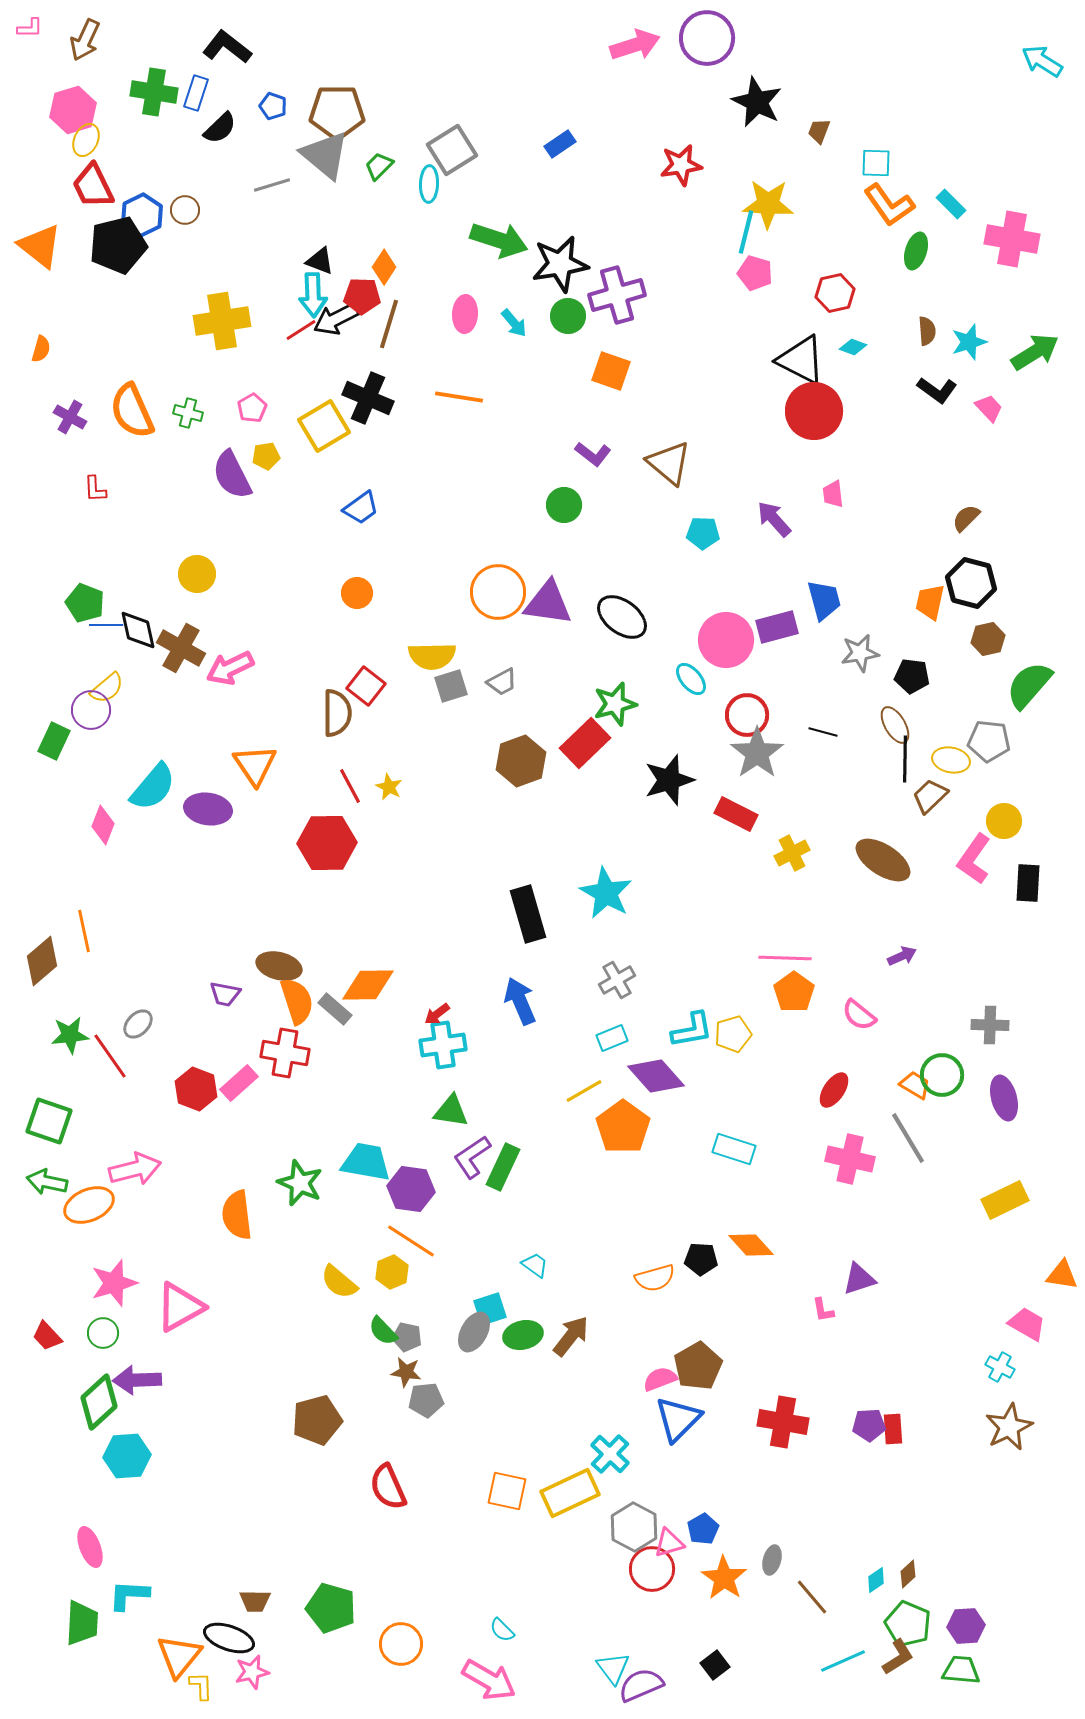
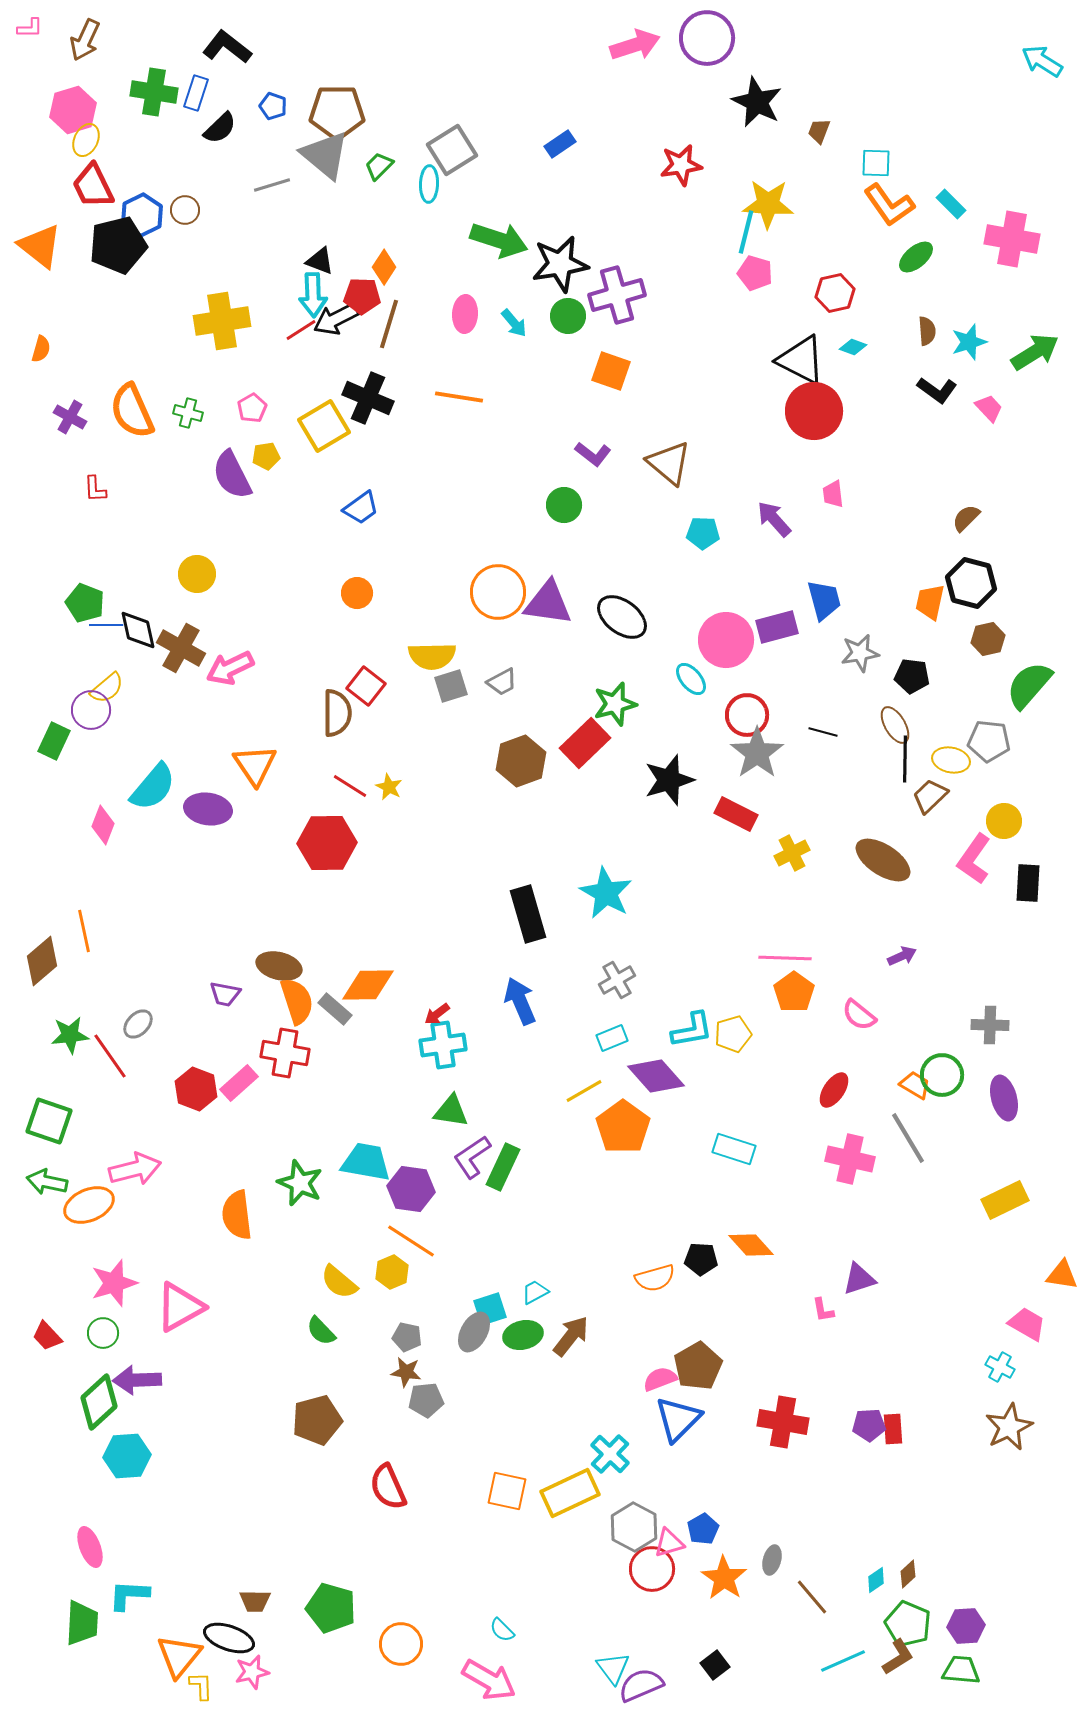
green ellipse at (916, 251): moved 6 px down; rotated 33 degrees clockwise
red line at (350, 786): rotated 30 degrees counterclockwise
cyan trapezoid at (535, 1265): moved 27 px down; rotated 64 degrees counterclockwise
green semicircle at (383, 1331): moved 62 px left
